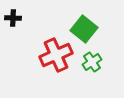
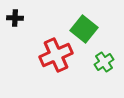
black cross: moved 2 px right
green cross: moved 12 px right
